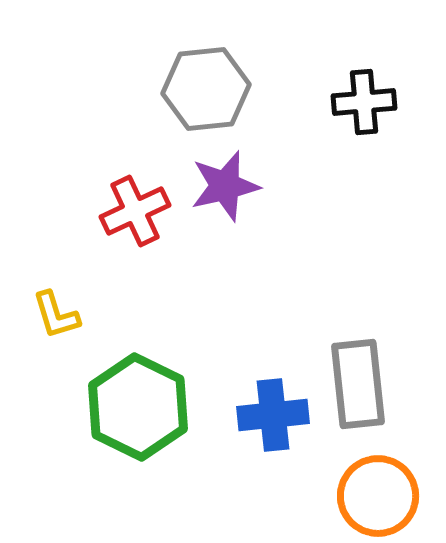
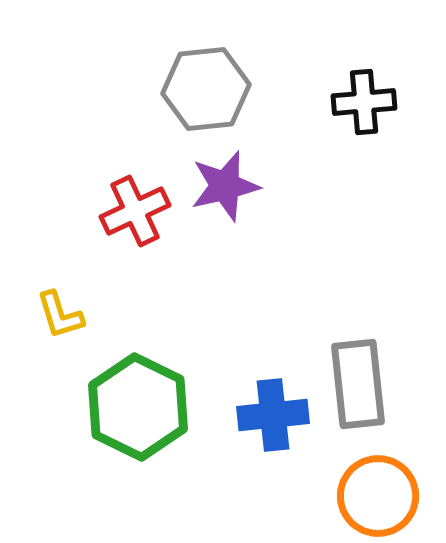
yellow L-shape: moved 4 px right
